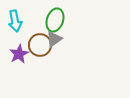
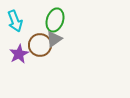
cyan arrow: rotated 10 degrees counterclockwise
